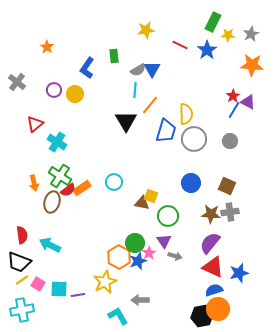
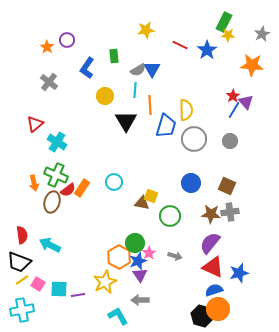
green rectangle at (213, 22): moved 11 px right
gray star at (251, 34): moved 11 px right
gray cross at (17, 82): moved 32 px right
purple circle at (54, 90): moved 13 px right, 50 px up
yellow circle at (75, 94): moved 30 px right, 2 px down
purple triangle at (248, 102): moved 2 px left; rotated 21 degrees clockwise
orange line at (150, 105): rotated 42 degrees counterclockwise
yellow semicircle at (186, 114): moved 4 px up
blue trapezoid at (166, 131): moved 5 px up
green cross at (60, 176): moved 4 px left, 1 px up; rotated 10 degrees counterclockwise
orange rectangle at (82, 188): rotated 24 degrees counterclockwise
green circle at (168, 216): moved 2 px right
purple triangle at (164, 241): moved 24 px left, 34 px down
black hexagon at (202, 316): rotated 25 degrees clockwise
